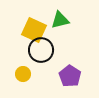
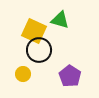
green triangle: rotated 30 degrees clockwise
yellow square: moved 1 px down
black circle: moved 2 px left
